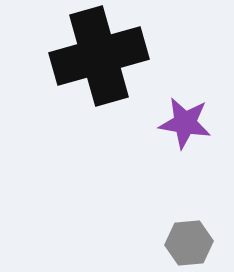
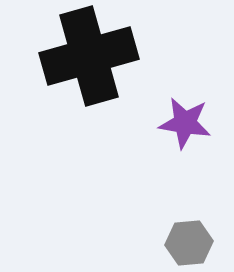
black cross: moved 10 px left
